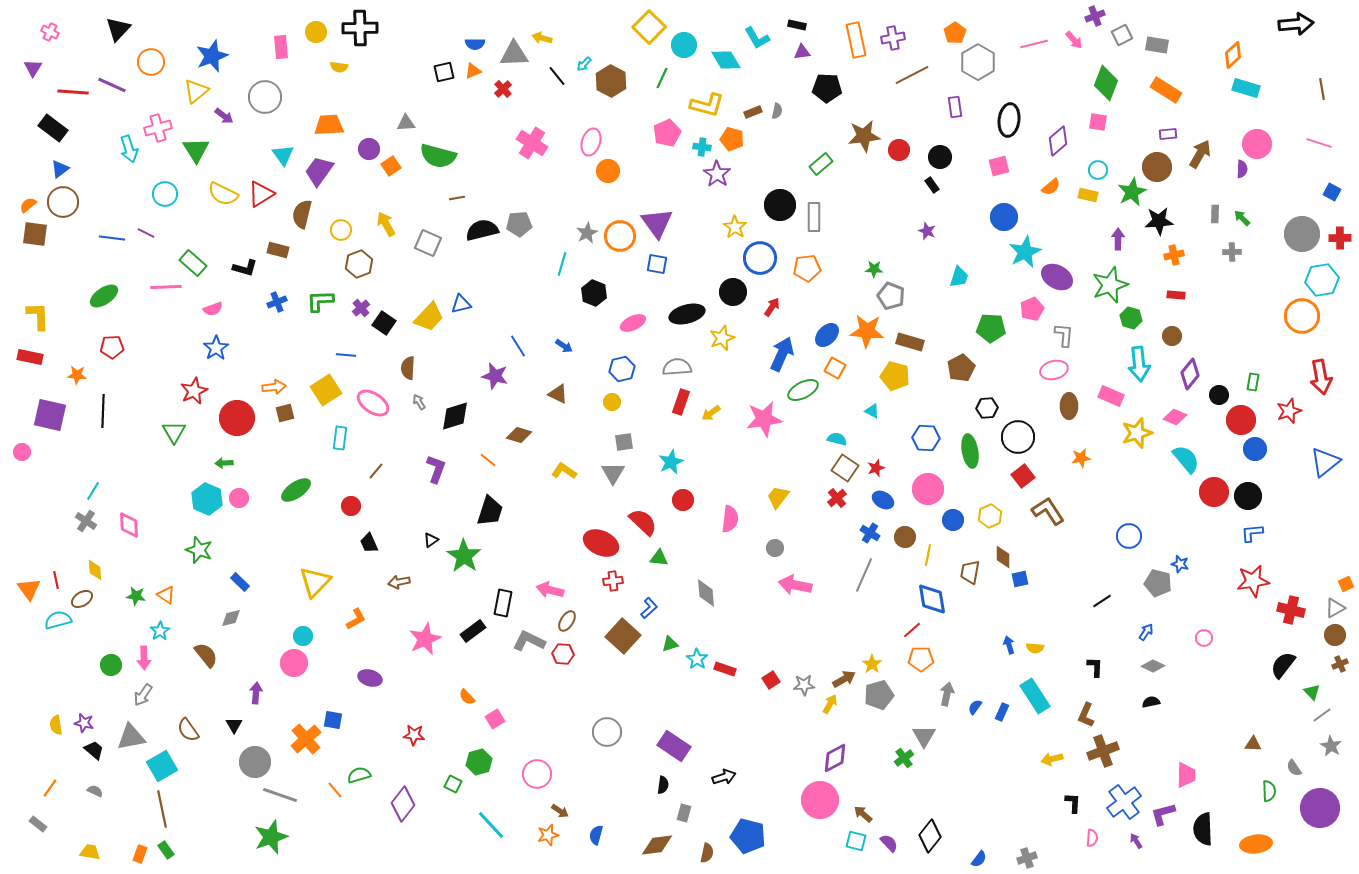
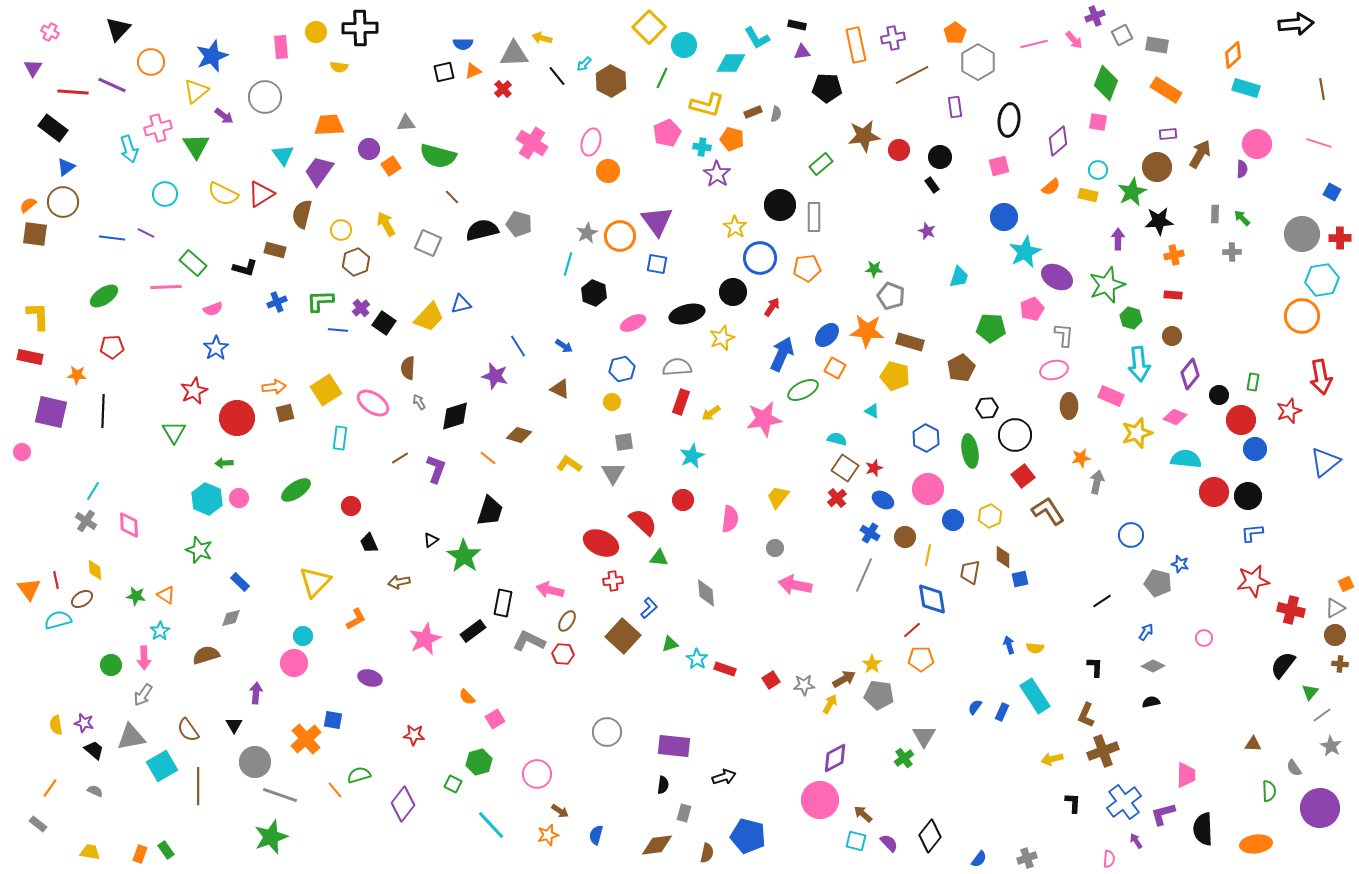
orange rectangle at (856, 40): moved 5 px down
blue semicircle at (475, 44): moved 12 px left
cyan diamond at (726, 60): moved 5 px right, 3 px down; rotated 60 degrees counterclockwise
gray semicircle at (777, 111): moved 1 px left, 3 px down
green triangle at (196, 150): moved 4 px up
blue triangle at (60, 169): moved 6 px right, 2 px up
brown line at (457, 198): moved 5 px left, 1 px up; rotated 56 degrees clockwise
purple triangle at (657, 223): moved 2 px up
gray pentagon at (519, 224): rotated 20 degrees clockwise
brown rectangle at (278, 250): moved 3 px left
brown hexagon at (359, 264): moved 3 px left, 2 px up
cyan line at (562, 264): moved 6 px right
green star at (1110, 285): moved 3 px left
red rectangle at (1176, 295): moved 3 px left
blue line at (346, 355): moved 8 px left, 25 px up
brown triangle at (558, 394): moved 2 px right, 5 px up
purple square at (50, 415): moved 1 px right, 3 px up
black circle at (1018, 437): moved 3 px left, 2 px up
blue hexagon at (926, 438): rotated 24 degrees clockwise
cyan semicircle at (1186, 459): rotated 44 degrees counterclockwise
orange line at (488, 460): moved 2 px up
cyan star at (671, 462): moved 21 px right, 6 px up
red star at (876, 468): moved 2 px left
brown line at (376, 471): moved 24 px right, 13 px up; rotated 18 degrees clockwise
yellow L-shape at (564, 471): moved 5 px right, 7 px up
blue circle at (1129, 536): moved 2 px right, 1 px up
brown semicircle at (206, 655): rotated 68 degrees counterclockwise
brown cross at (1340, 664): rotated 28 degrees clockwise
green triangle at (1312, 692): moved 2 px left; rotated 24 degrees clockwise
gray arrow at (947, 694): moved 150 px right, 212 px up
gray pentagon at (879, 695): rotated 24 degrees clockwise
purple rectangle at (674, 746): rotated 28 degrees counterclockwise
brown line at (162, 809): moved 36 px right, 23 px up; rotated 12 degrees clockwise
pink semicircle at (1092, 838): moved 17 px right, 21 px down
